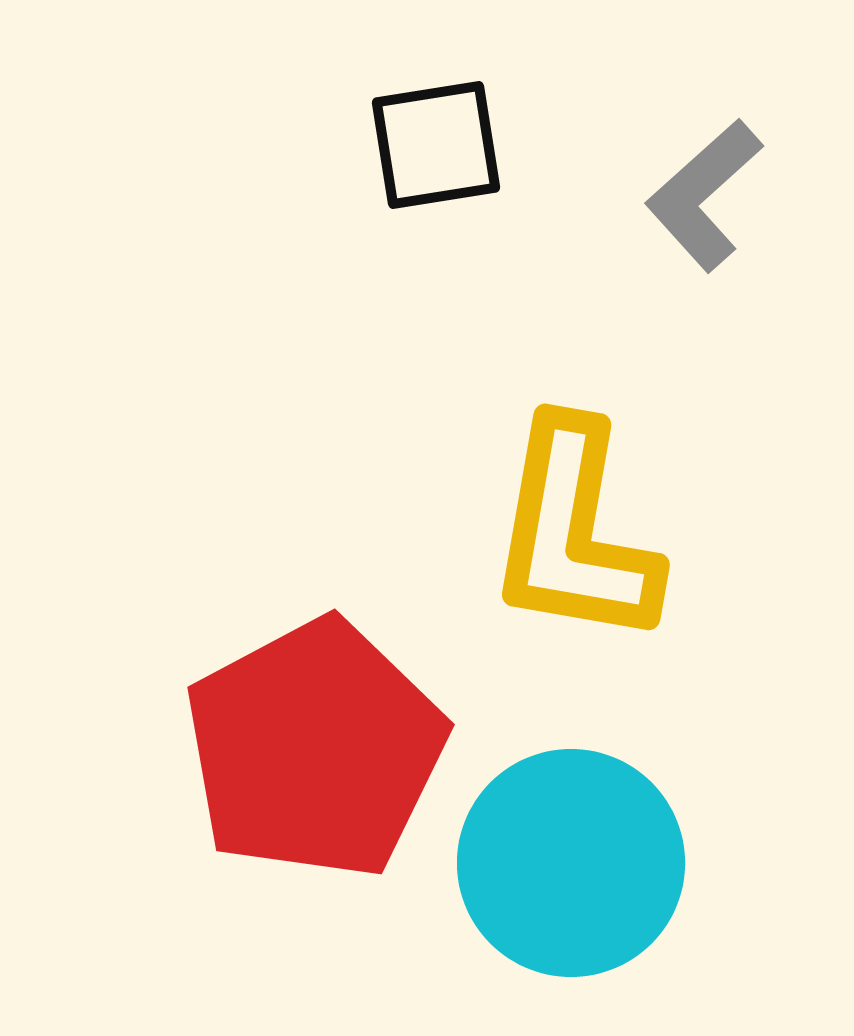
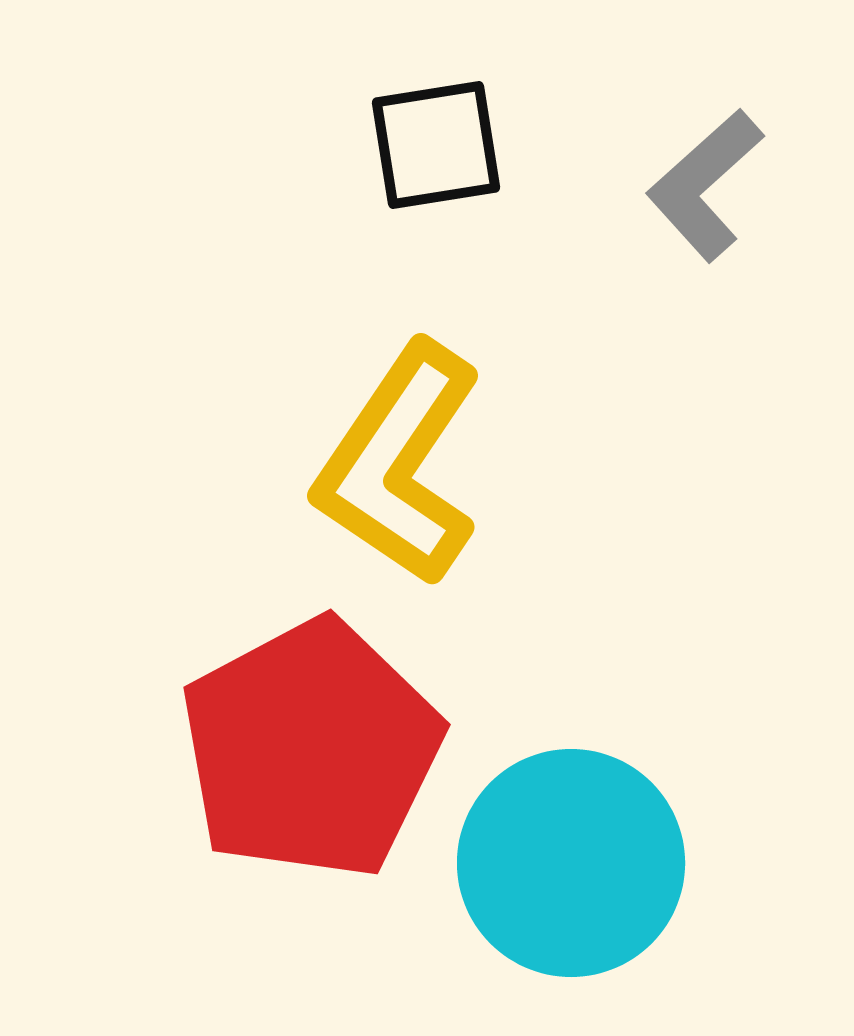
gray L-shape: moved 1 px right, 10 px up
yellow L-shape: moved 175 px left, 69 px up; rotated 24 degrees clockwise
red pentagon: moved 4 px left
